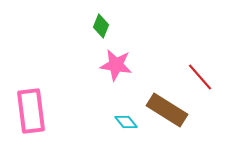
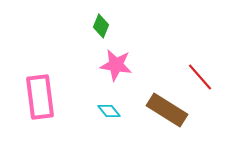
pink rectangle: moved 9 px right, 14 px up
cyan diamond: moved 17 px left, 11 px up
